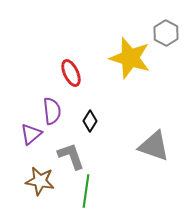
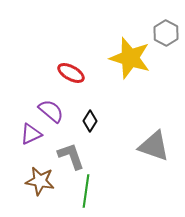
red ellipse: rotated 36 degrees counterclockwise
purple semicircle: moved 1 px left; rotated 44 degrees counterclockwise
purple triangle: rotated 15 degrees clockwise
